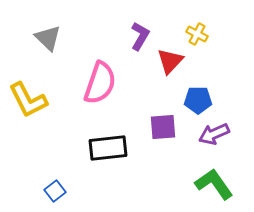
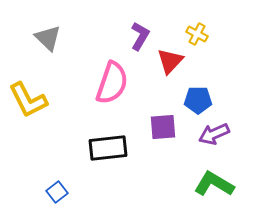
pink semicircle: moved 12 px right
green L-shape: rotated 24 degrees counterclockwise
blue square: moved 2 px right, 1 px down
